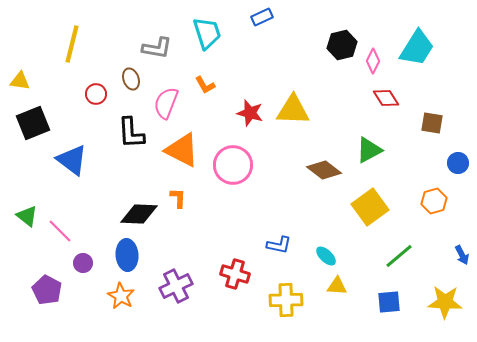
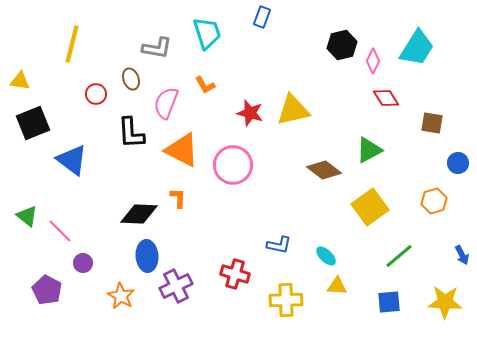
blue rectangle at (262, 17): rotated 45 degrees counterclockwise
yellow triangle at (293, 110): rotated 15 degrees counterclockwise
blue ellipse at (127, 255): moved 20 px right, 1 px down
